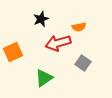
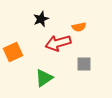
gray square: moved 1 px right, 1 px down; rotated 35 degrees counterclockwise
